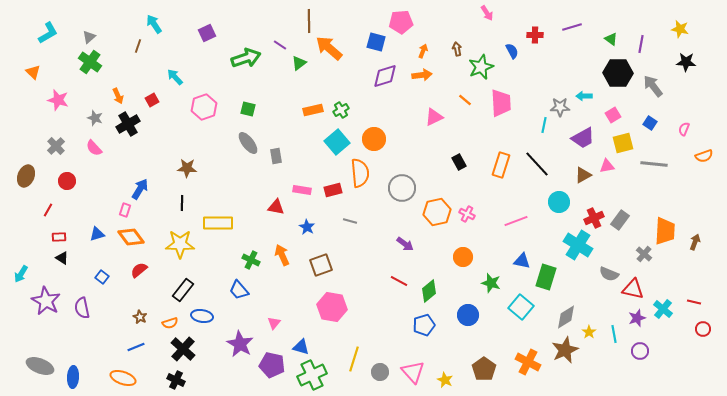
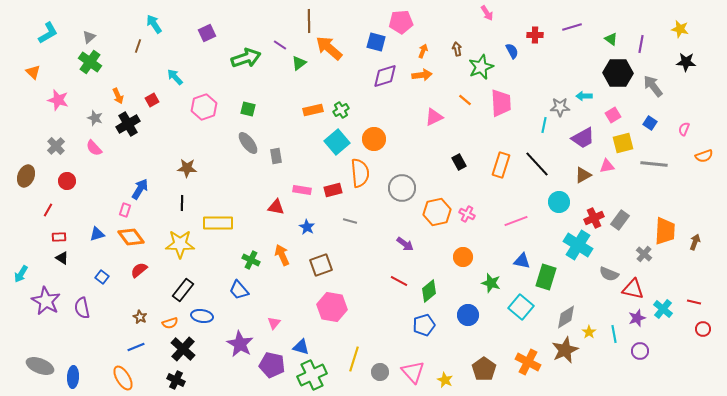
orange ellipse at (123, 378): rotated 40 degrees clockwise
